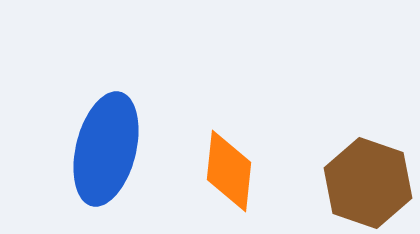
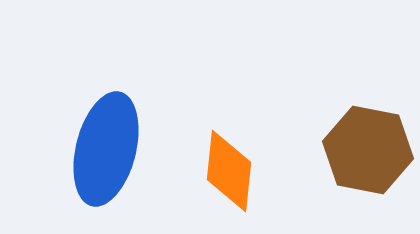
brown hexagon: moved 33 px up; rotated 8 degrees counterclockwise
